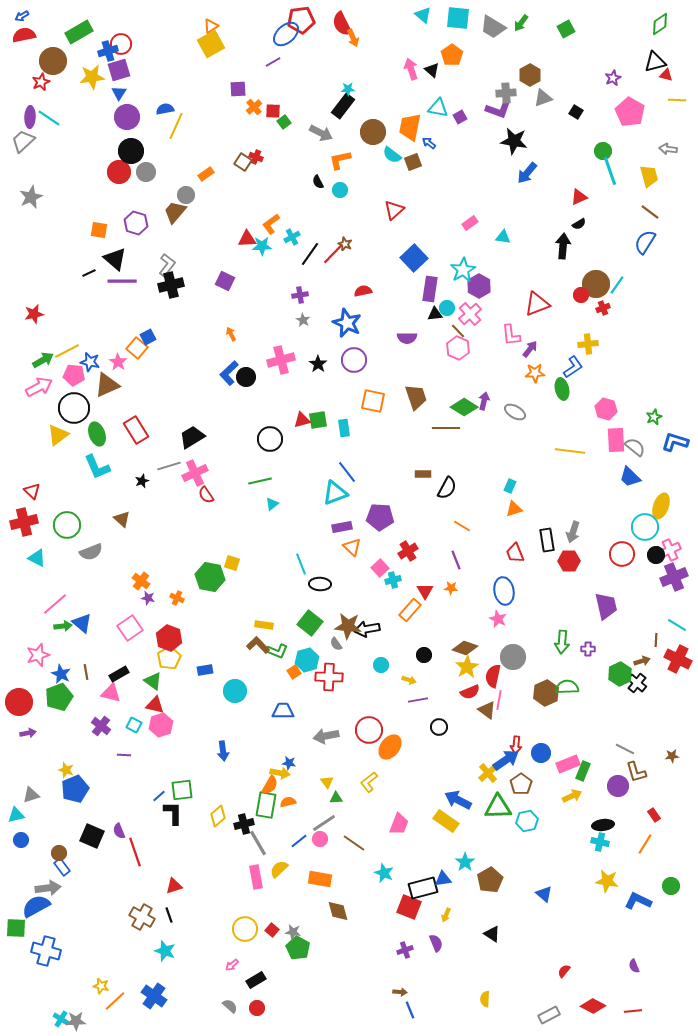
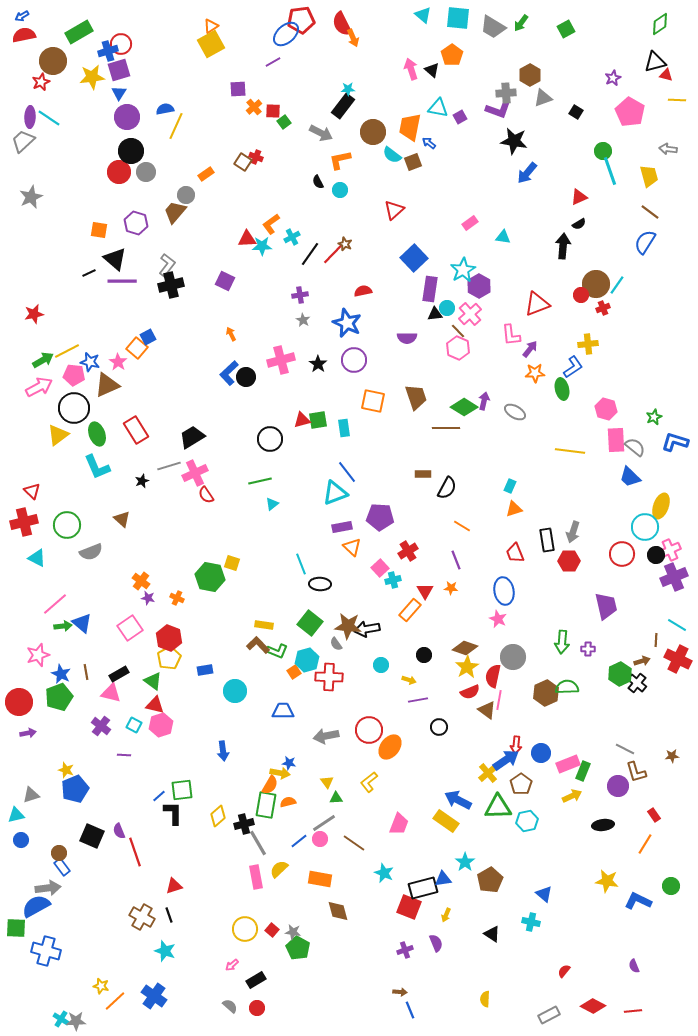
cyan cross at (600, 842): moved 69 px left, 80 px down
